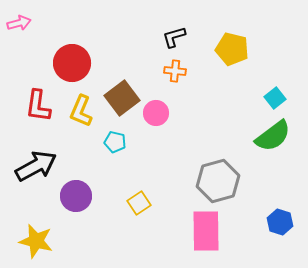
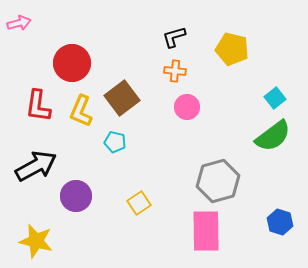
pink circle: moved 31 px right, 6 px up
